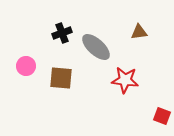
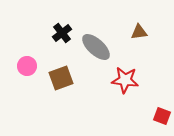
black cross: rotated 18 degrees counterclockwise
pink circle: moved 1 px right
brown square: rotated 25 degrees counterclockwise
